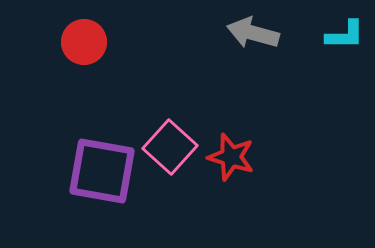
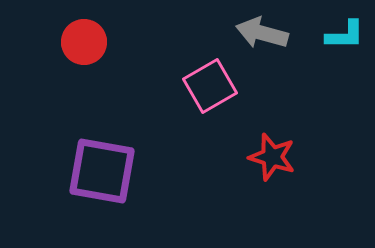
gray arrow: moved 9 px right
pink square: moved 40 px right, 61 px up; rotated 18 degrees clockwise
red star: moved 41 px right
